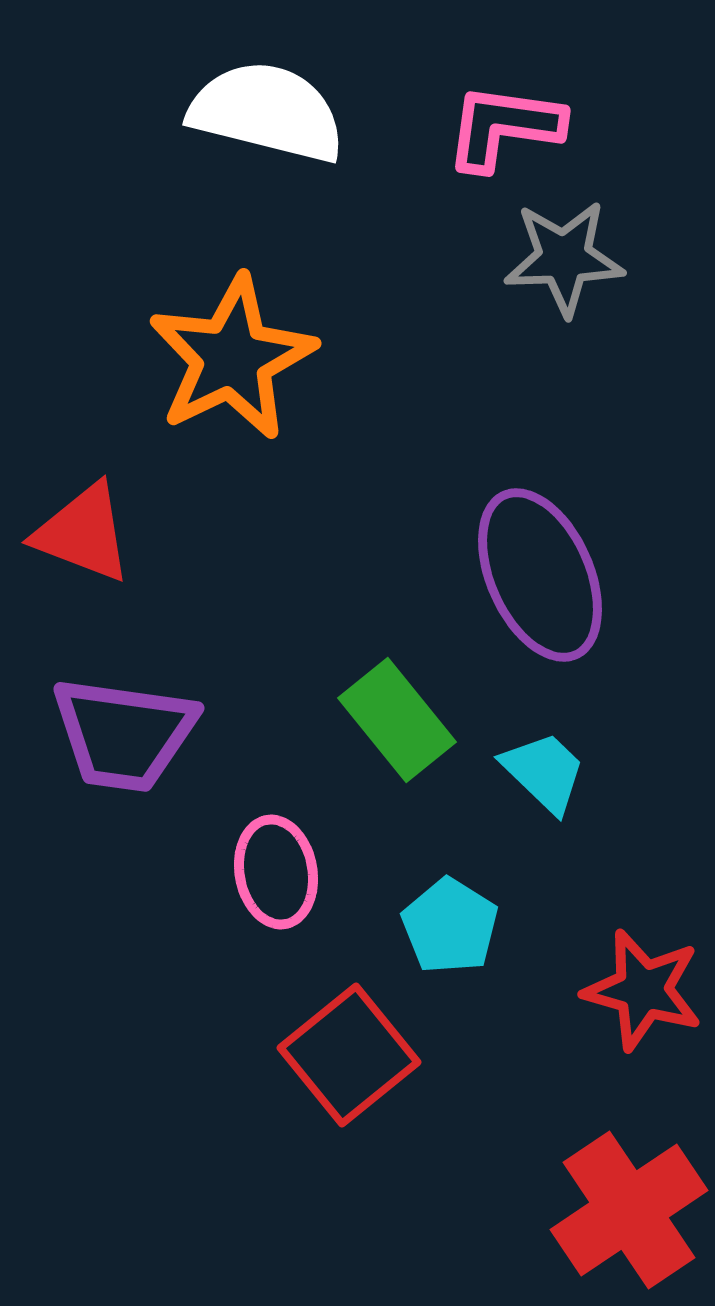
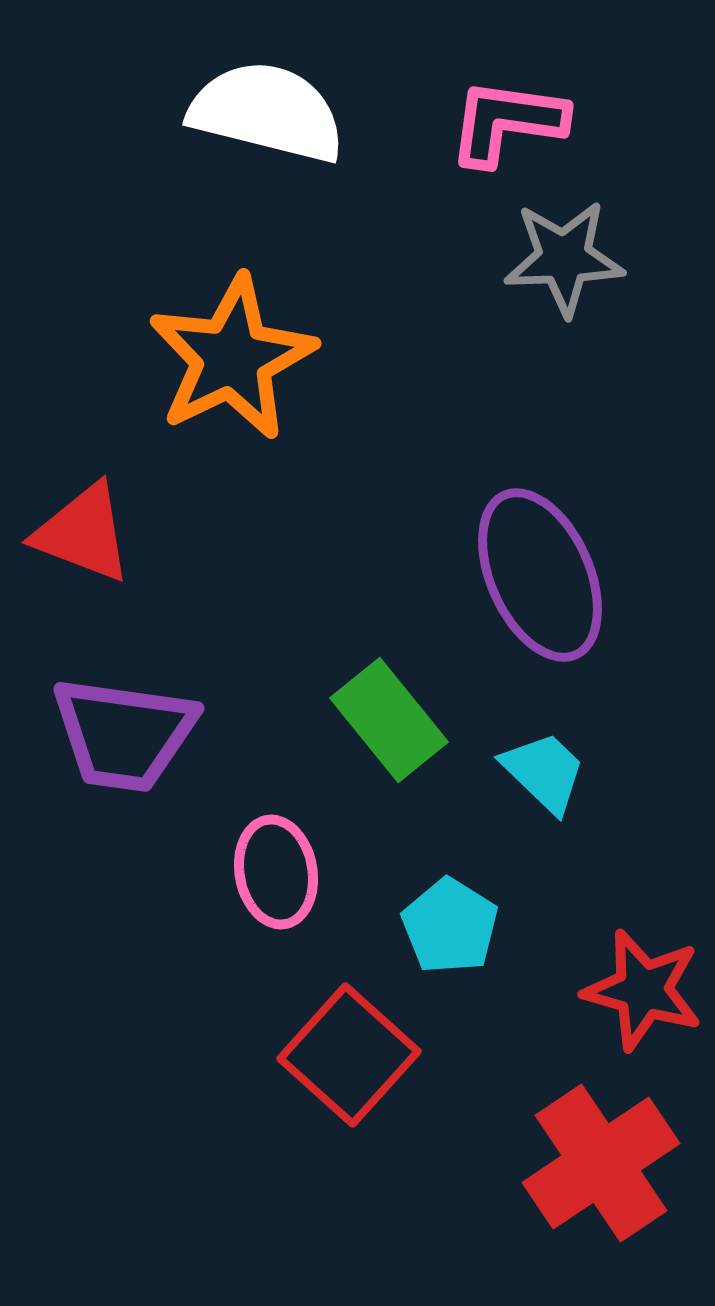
pink L-shape: moved 3 px right, 5 px up
green rectangle: moved 8 px left
red square: rotated 9 degrees counterclockwise
red cross: moved 28 px left, 47 px up
